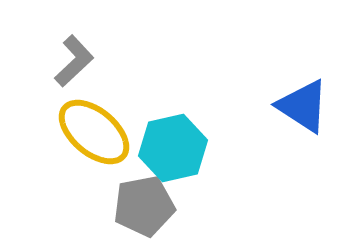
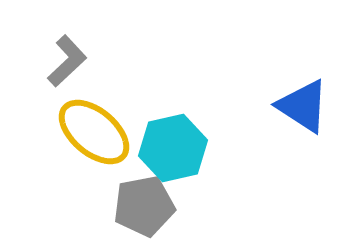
gray L-shape: moved 7 px left
